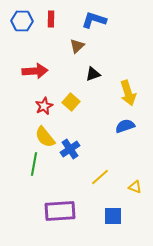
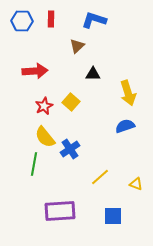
black triangle: rotated 21 degrees clockwise
yellow triangle: moved 1 px right, 3 px up
